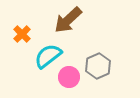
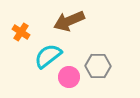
brown arrow: moved 1 px right, 1 px down; rotated 20 degrees clockwise
orange cross: moved 1 px left, 2 px up; rotated 12 degrees counterclockwise
gray hexagon: rotated 25 degrees clockwise
